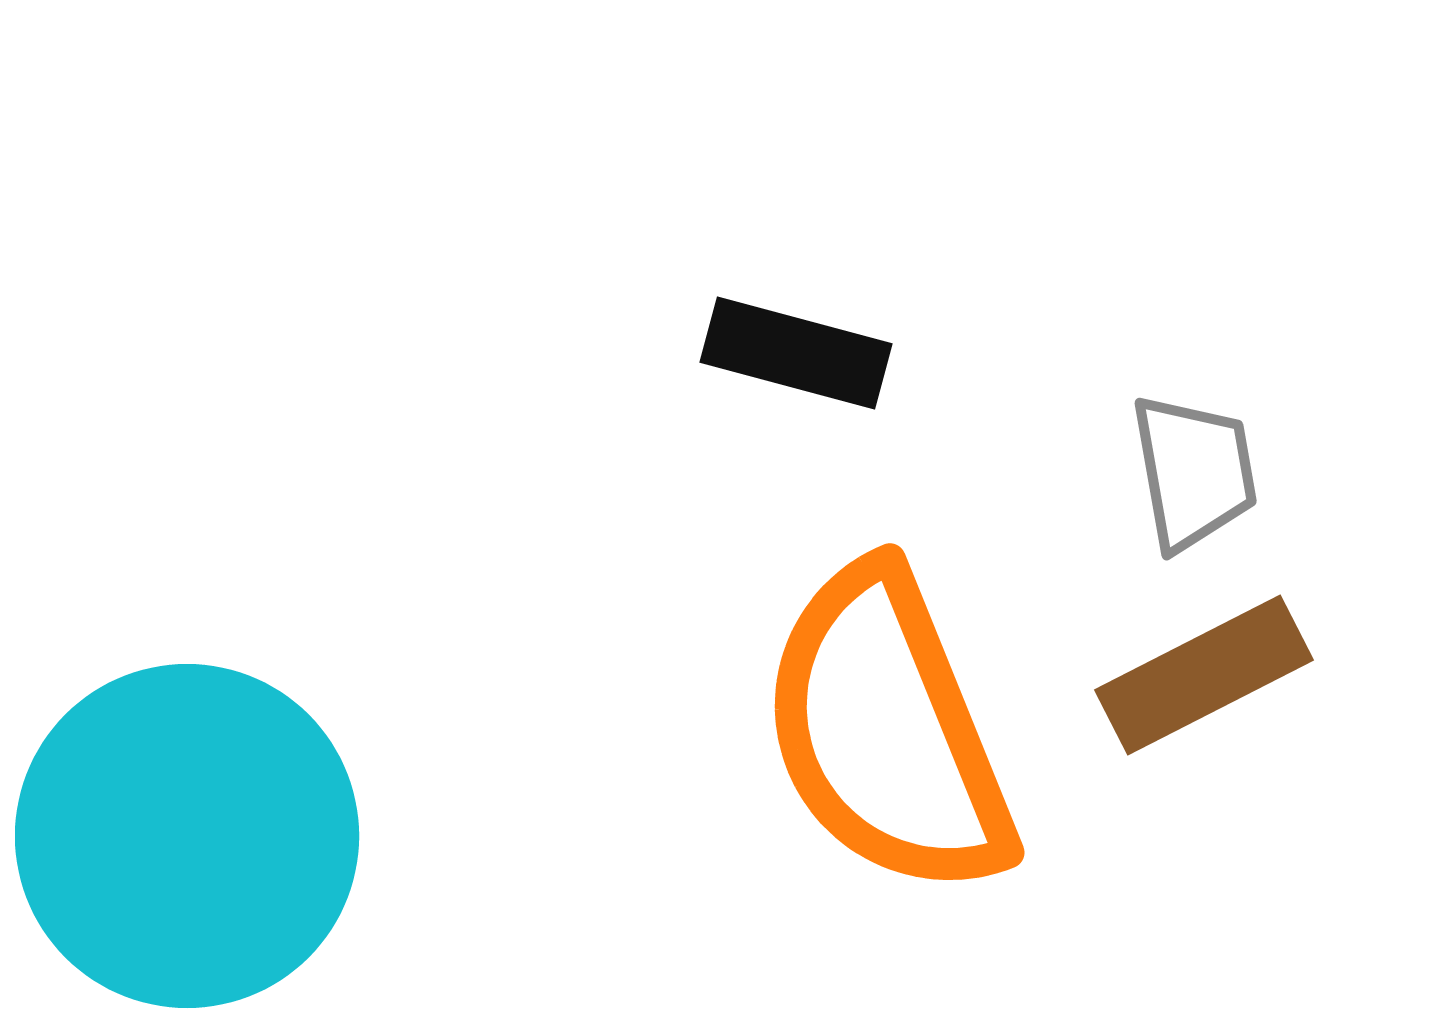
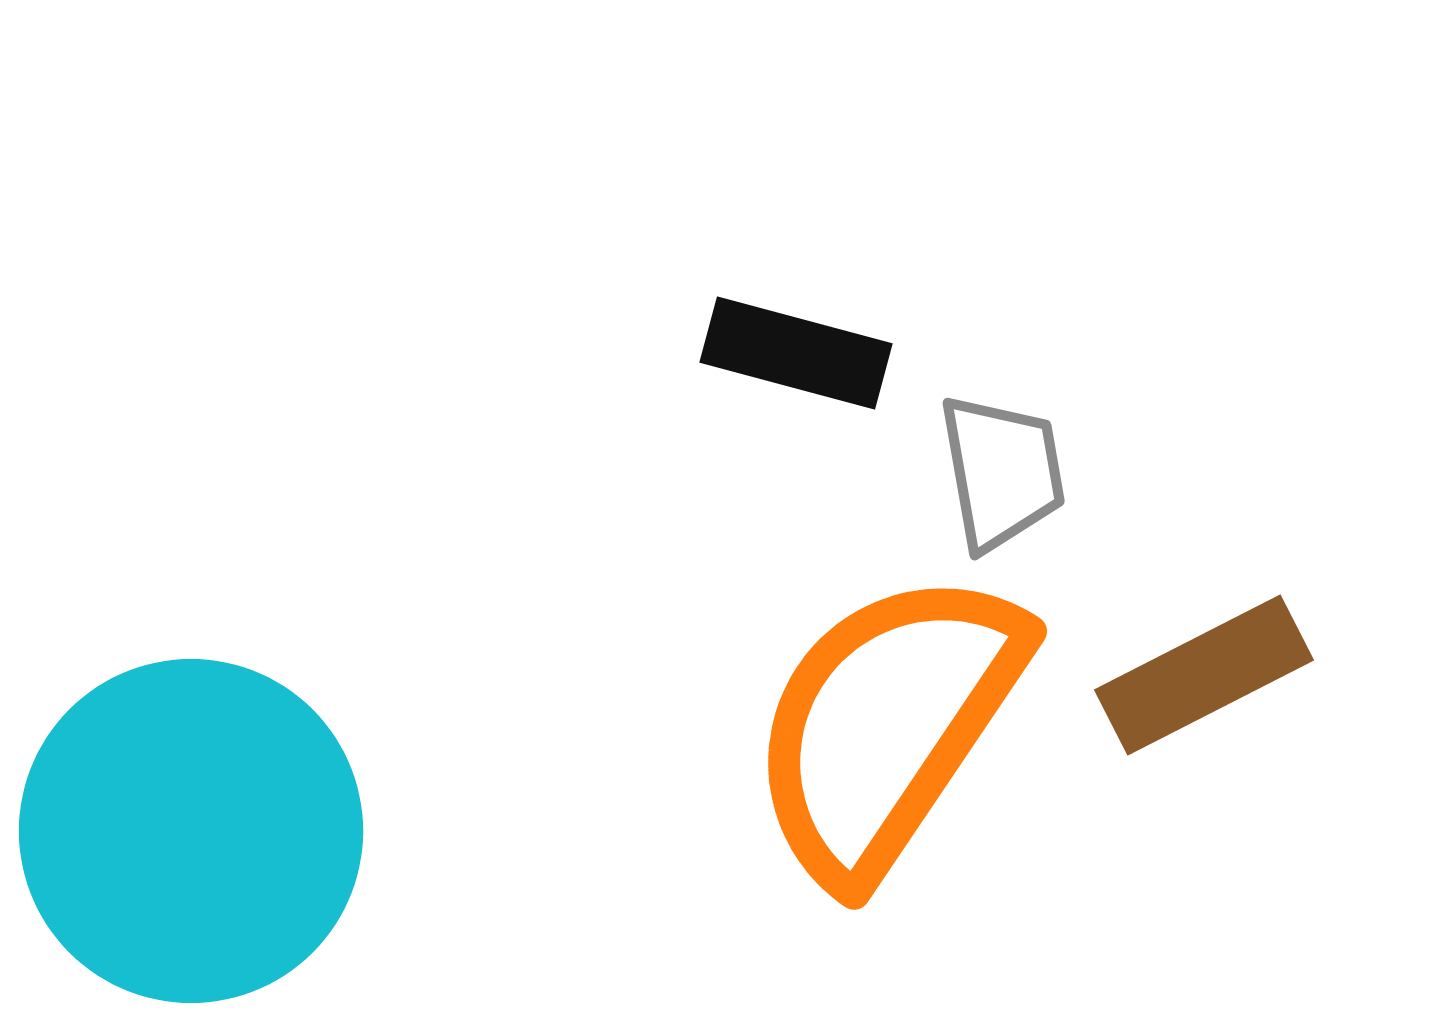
gray trapezoid: moved 192 px left
orange semicircle: moved 6 px up; rotated 56 degrees clockwise
cyan circle: moved 4 px right, 5 px up
